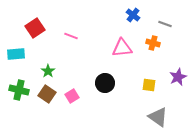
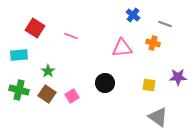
red square: rotated 24 degrees counterclockwise
cyan rectangle: moved 3 px right, 1 px down
purple star: rotated 24 degrees clockwise
